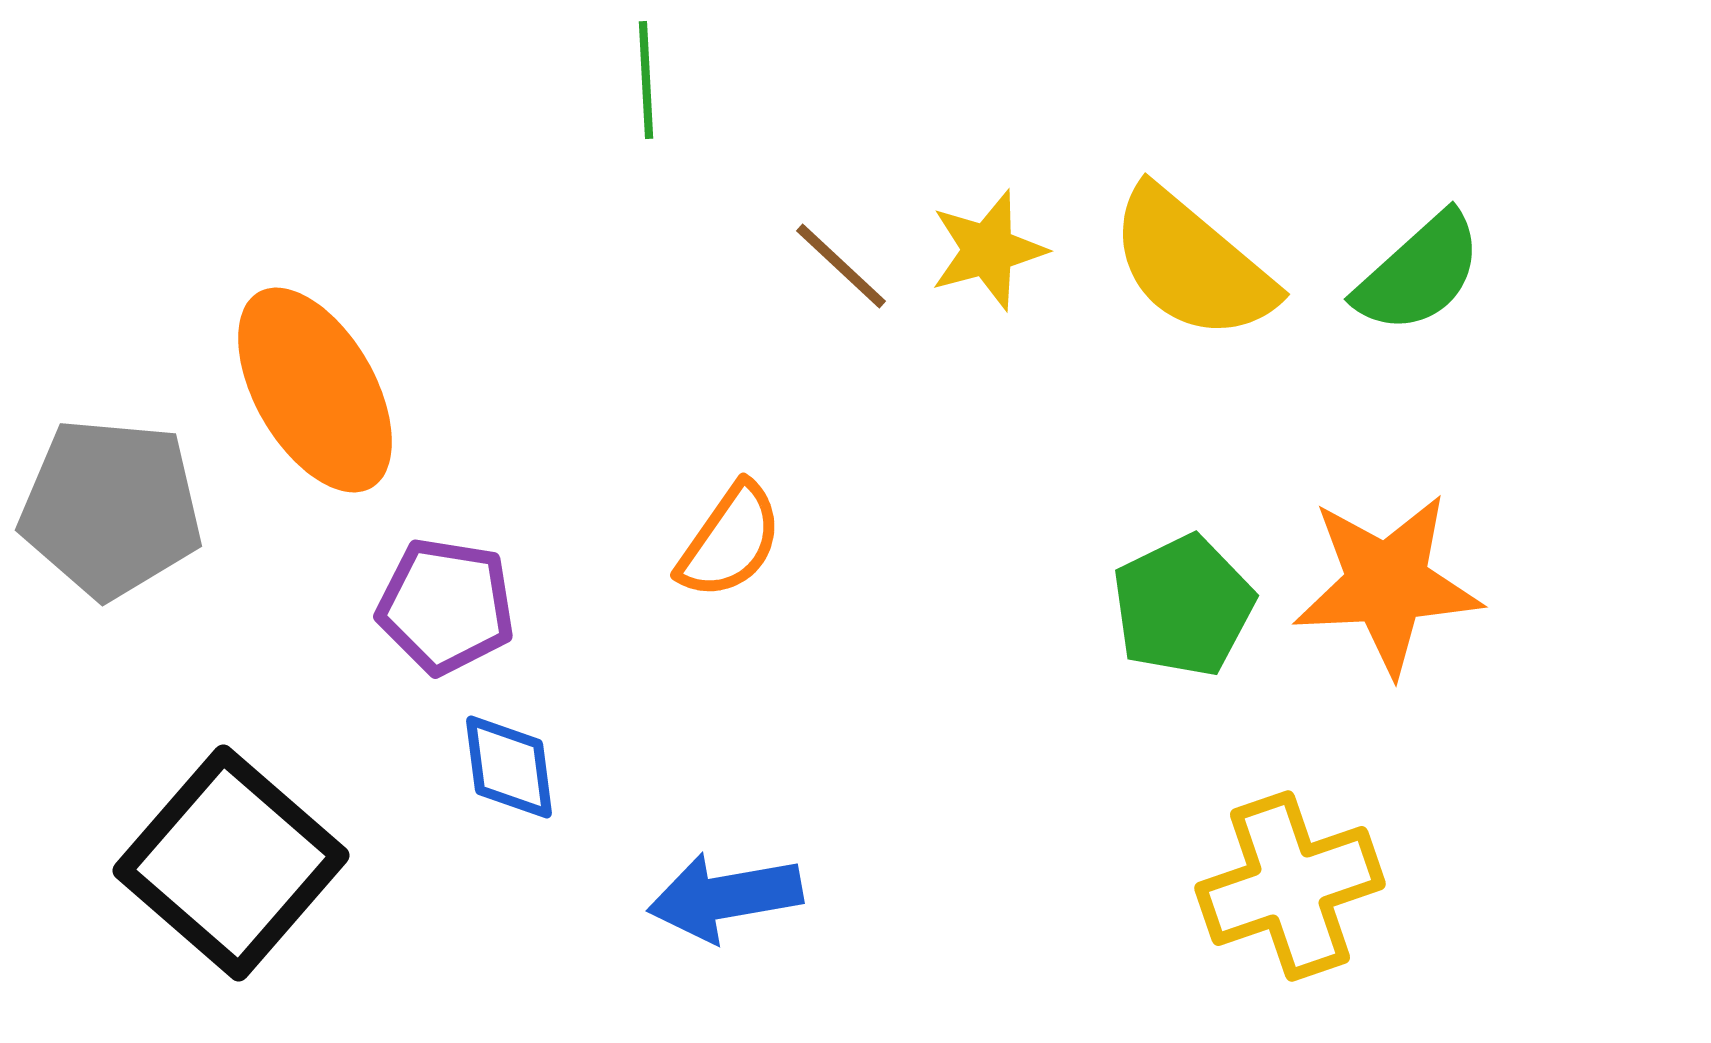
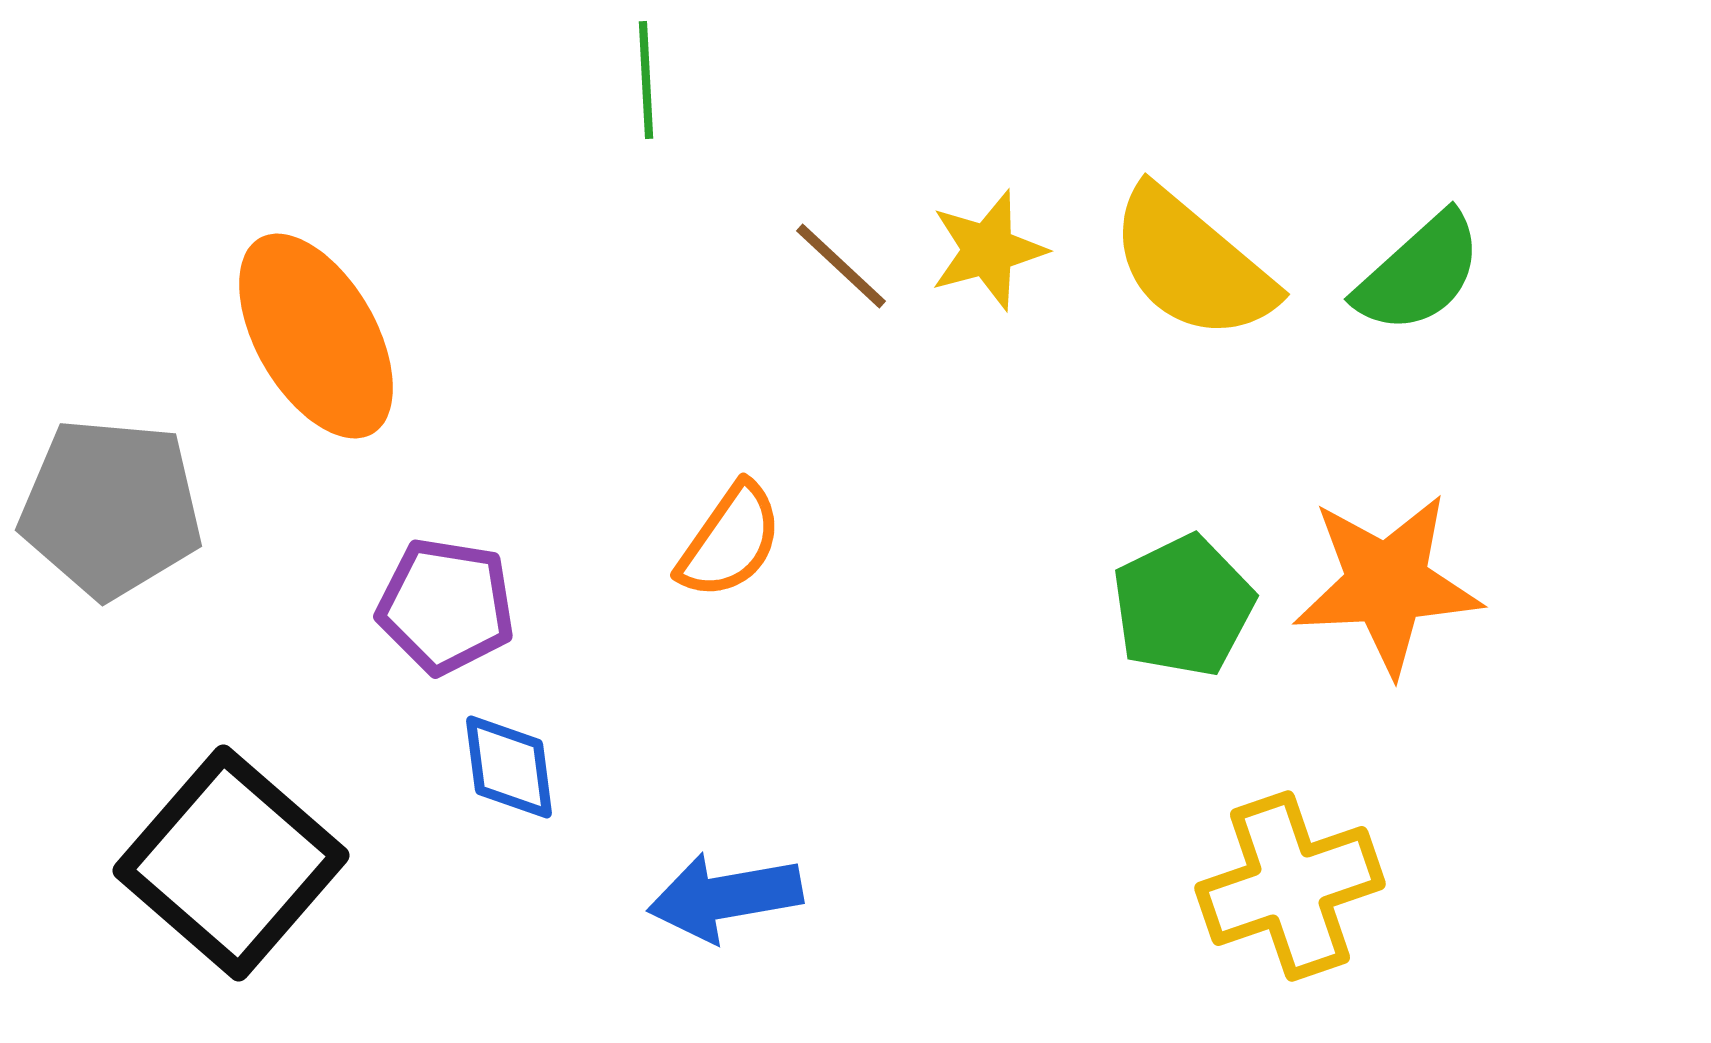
orange ellipse: moved 1 px right, 54 px up
